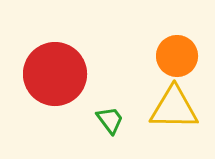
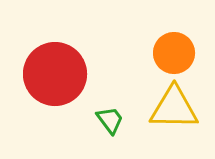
orange circle: moved 3 px left, 3 px up
